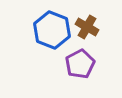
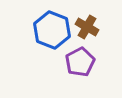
purple pentagon: moved 2 px up
